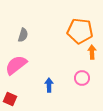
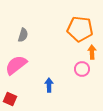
orange pentagon: moved 2 px up
pink circle: moved 9 px up
